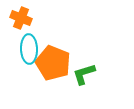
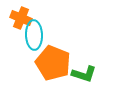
cyan ellipse: moved 5 px right, 14 px up
green L-shape: rotated 145 degrees counterclockwise
